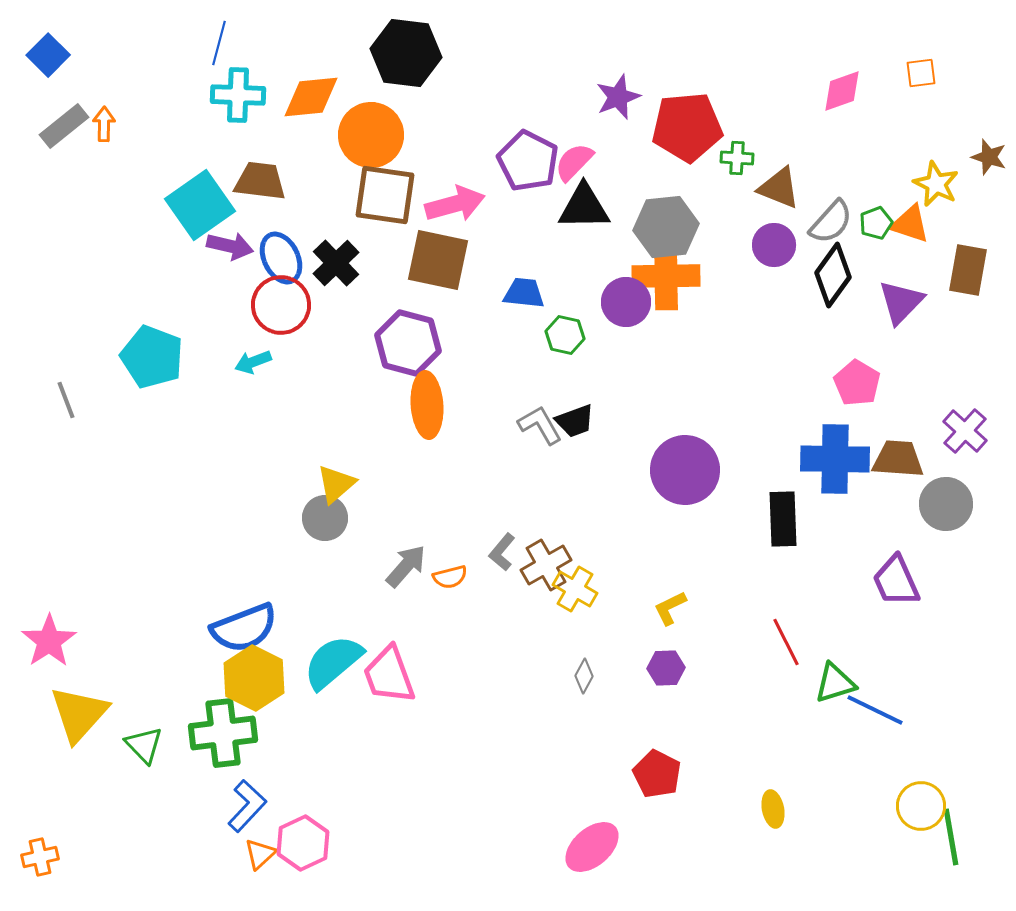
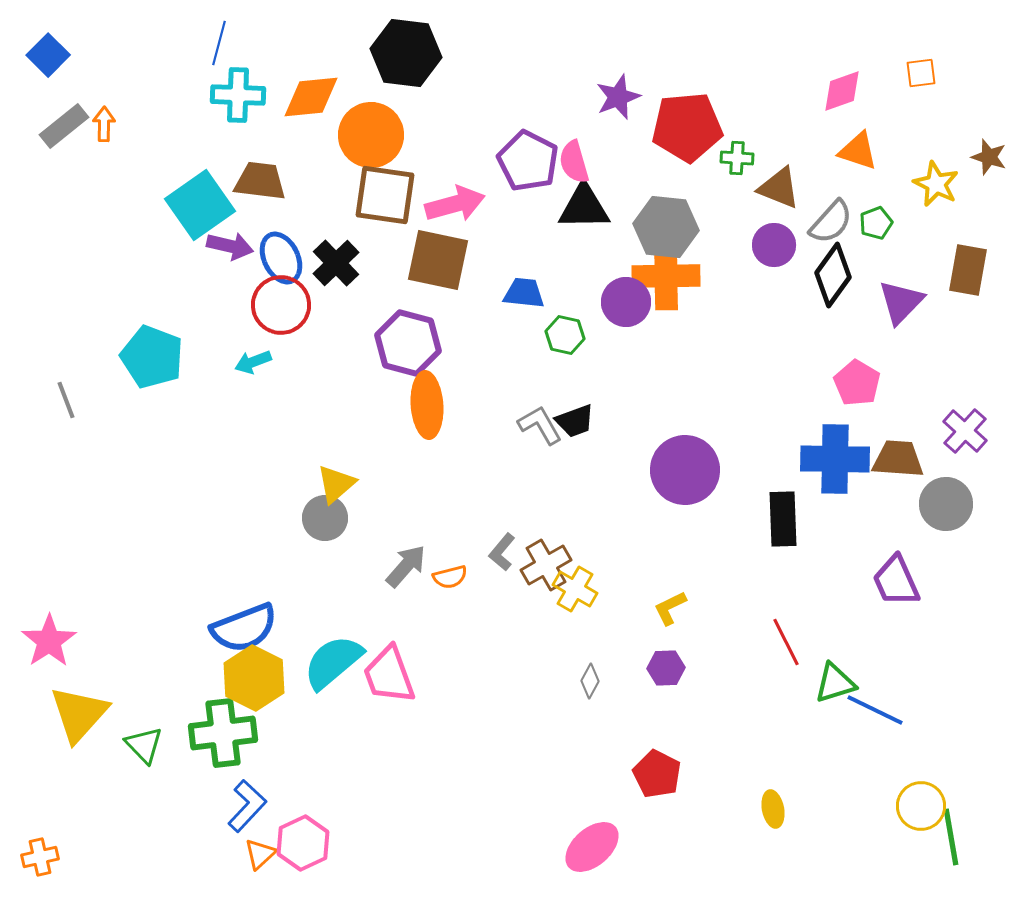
pink semicircle at (574, 162): rotated 60 degrees counterclockwise
orange triangle at (910, 224): moved 52 px left, 73 px up
gray hexagon at (666, 227): rotated 12 degrees clockwise
gray diamond at (584, 676): moved 6 px right, 5 px down
